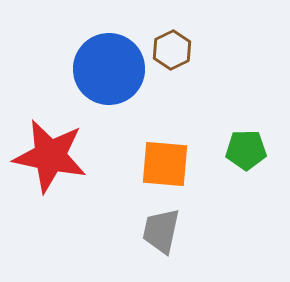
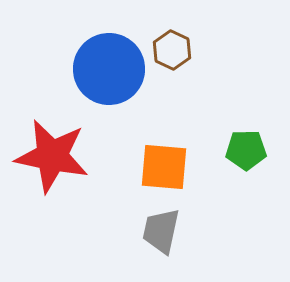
brown hexagon: rotated 9 degrees counterclockwise
red star: moved 2 px right
orange square: moved 1 px left, 3 px down
